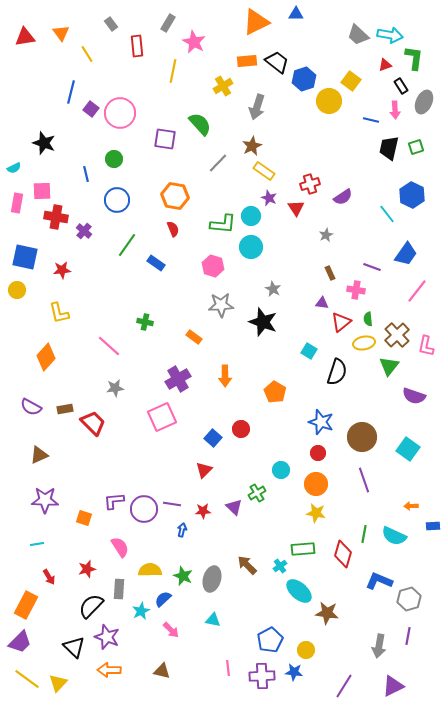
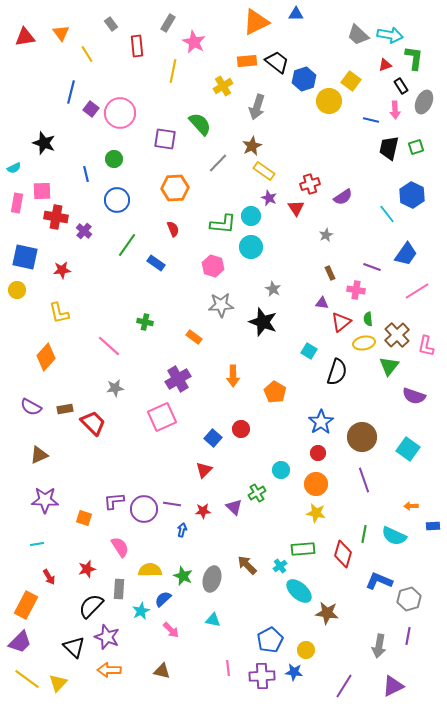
orange hexagon at (175, 196): moved 8 px up; rotated 12 degrees counterclockwise
pink line at (417, 291): rotated 20 degrees clockwise
orange arrow at (225, 376): moved 8 px right
blue star at (321, 422): rotated 20 degrees clockwise
